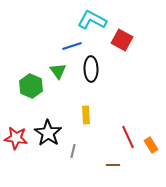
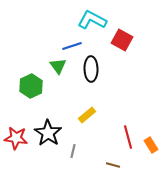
green triangle: moved 5 px up
green hexagon: rotated 10 degrees clockwise
yellow rectangle: moved 1 px right; rotated 54 degrees clockwise
red line: rotated 10 degrees clockwise
brown line: rotated 16 degrees clockwise
